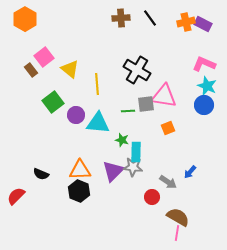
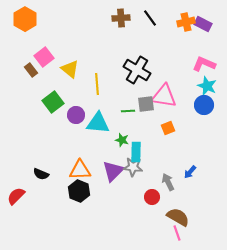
gray arrow: rotated 150 degrees counterclockwise
pink line: rotated 28 degrees counterclockwise
